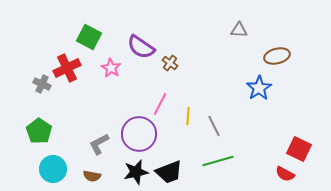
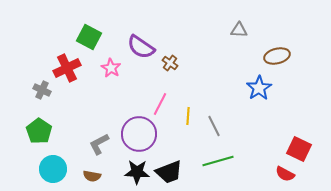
gray cross: moved 6 px down
black star: moved 1 px right; rotated 15 degrees clockwise
